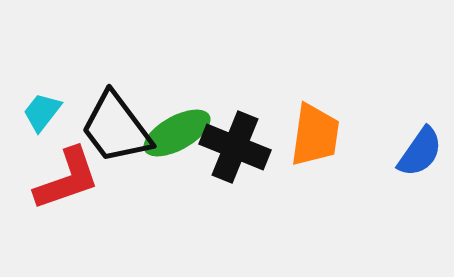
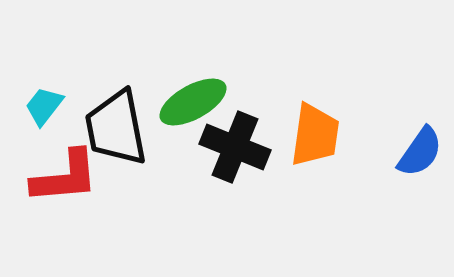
cyan trapezoid: moved 2 px right, 6 px up
black trapezoid: rotated 26 degrees clockwise
green ellipse: moved 16 px right, 31 px up
red L-shape: moved 2 px left, 2 px up; rotated 14 degrees clockwise
